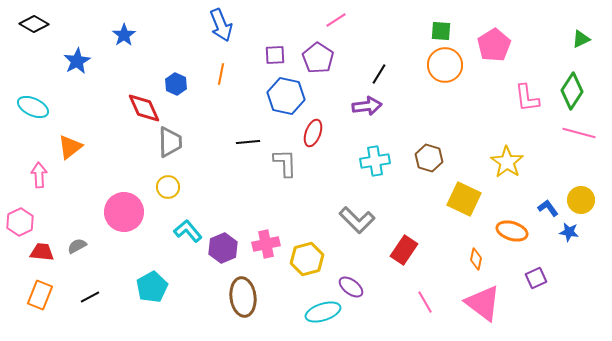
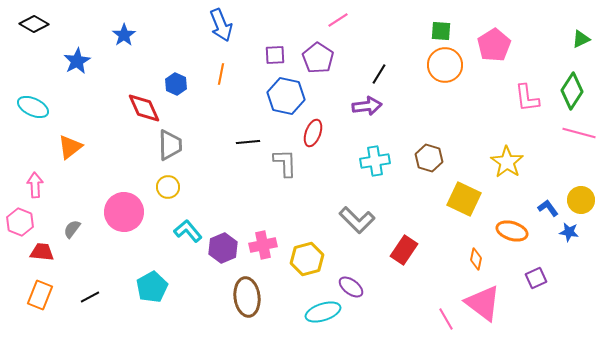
pink line at (336, 20): moved 2 px right
gray trapezoid at (170, 142): moved 3 px down
pink arrow at (39, 175): moved 4 px left, 10 px down
pink hexagon at (20, 222): rotated 12 degrees counterclockwise
pink cross at (266, 244): moved 3 px left, 1 px down
gray semicircle at (77, 246): moved 5 px left, 17 px up; rotated 24 degrees counterclockwise
brown ellipse at (243, 297): moved 4 px right
pink line at (425, 302): moved 21 px right, 17 px down
